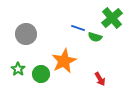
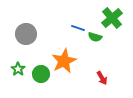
red arrow: moved 2 px right, 1 px up
